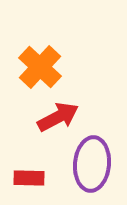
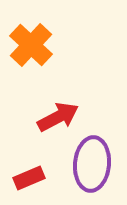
orange cross: moved 9 px left, 22 px up
red rectangle: rotated 24 degrees counterclockwise
